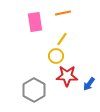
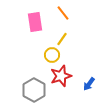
orange line: rotated 63 degrees clockwise
yellow circle: moved 4 px left, 1 px up
red star: moved 6 px left; rotated 20 degrees counterclockwise
